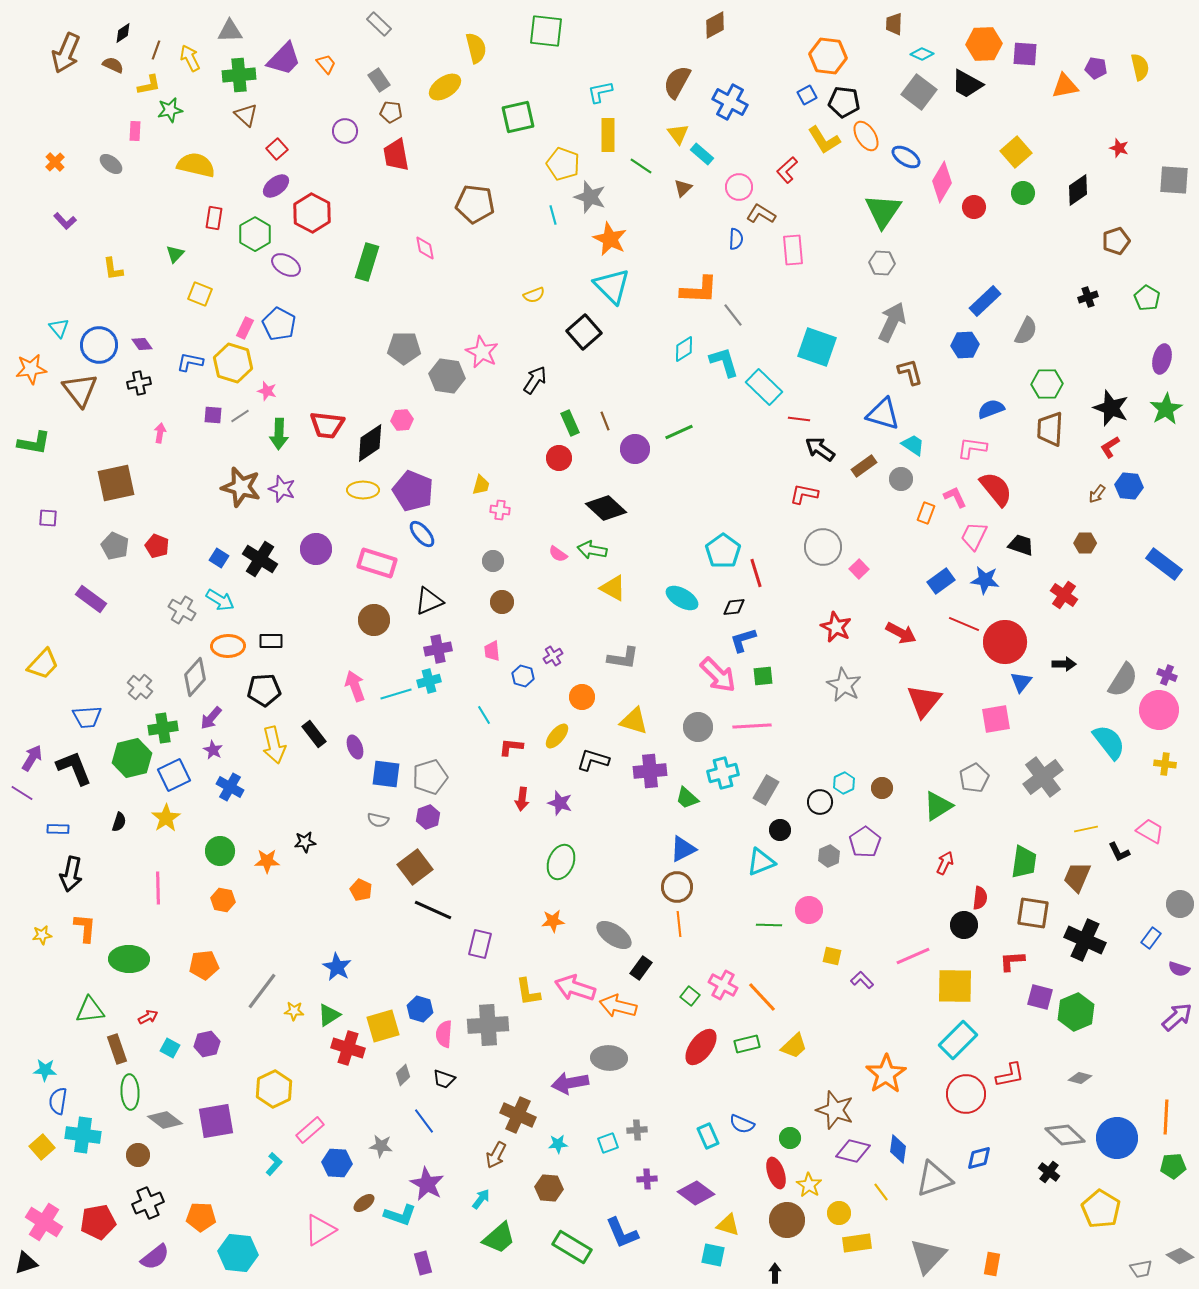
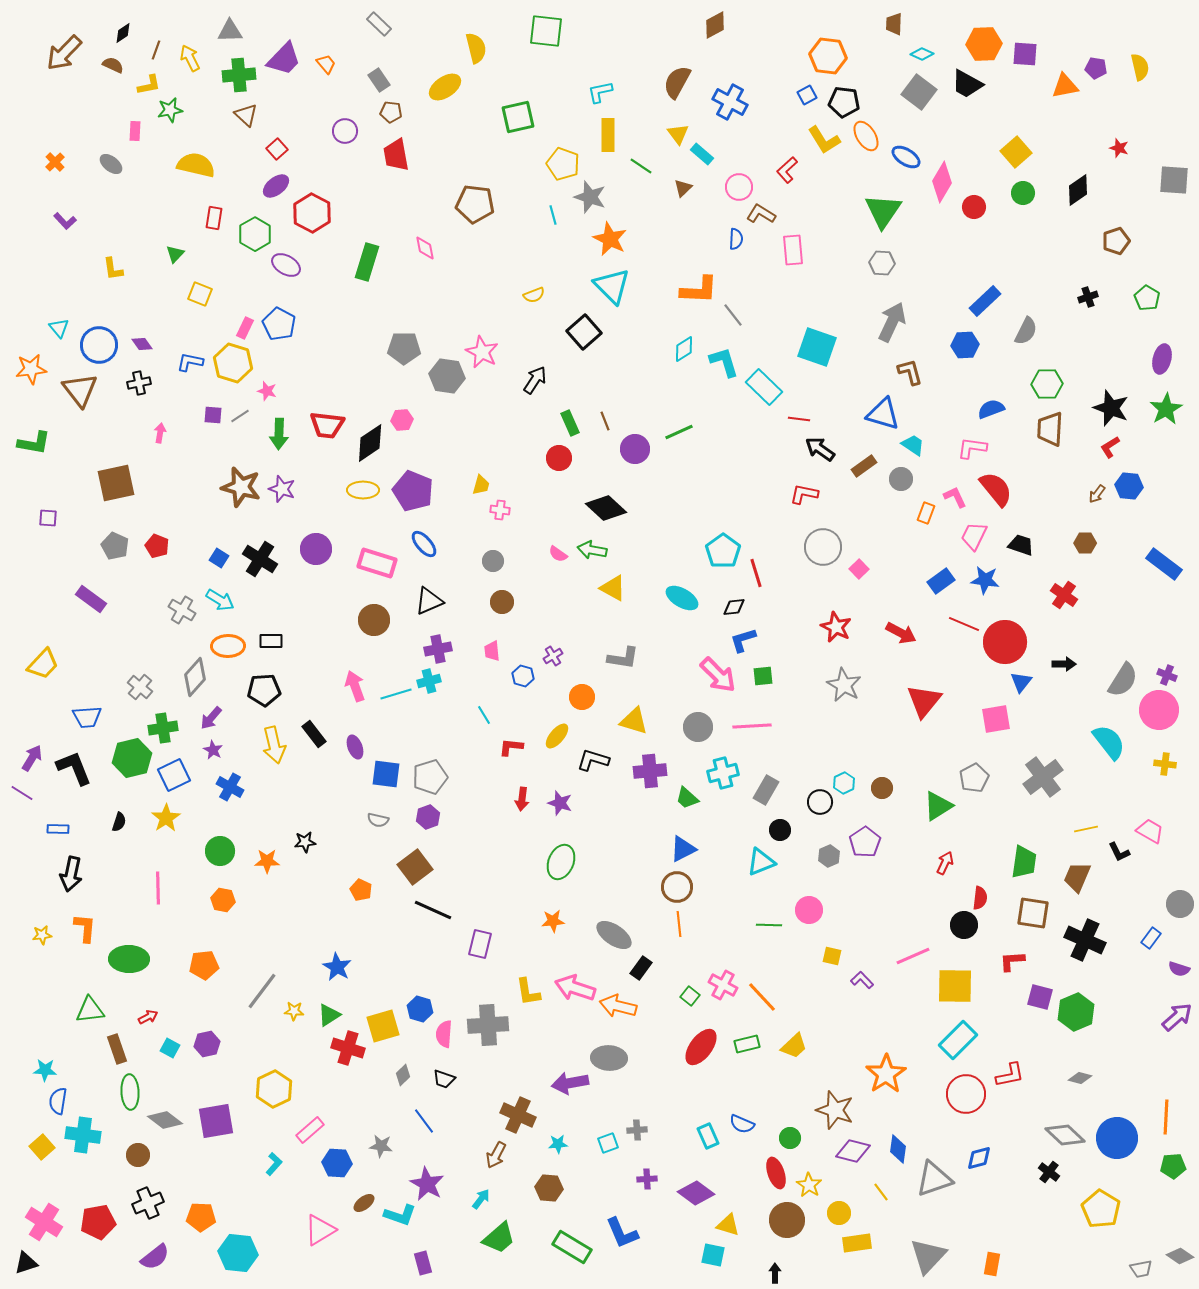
brown arrow at (66, 53): moved 2 px left; rotated 21 degrees clockwise
blue ellipse at (422, 534): moved 2 px right, 10 px down
